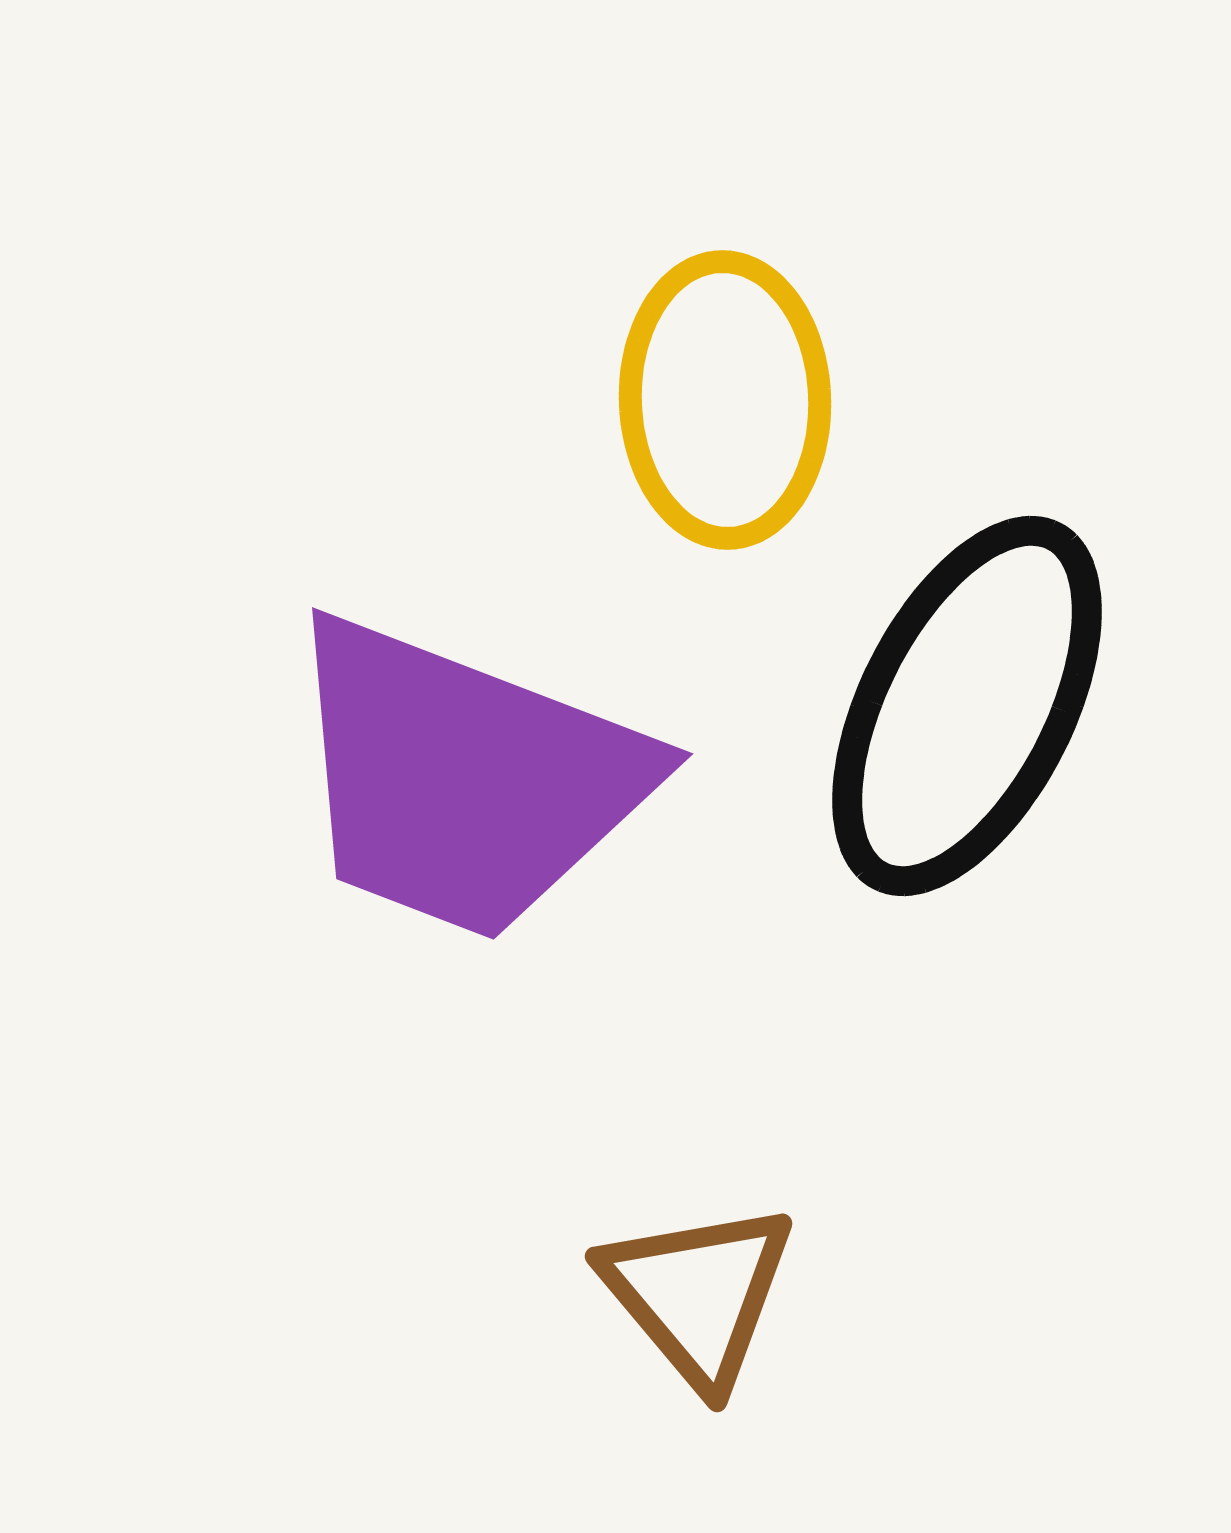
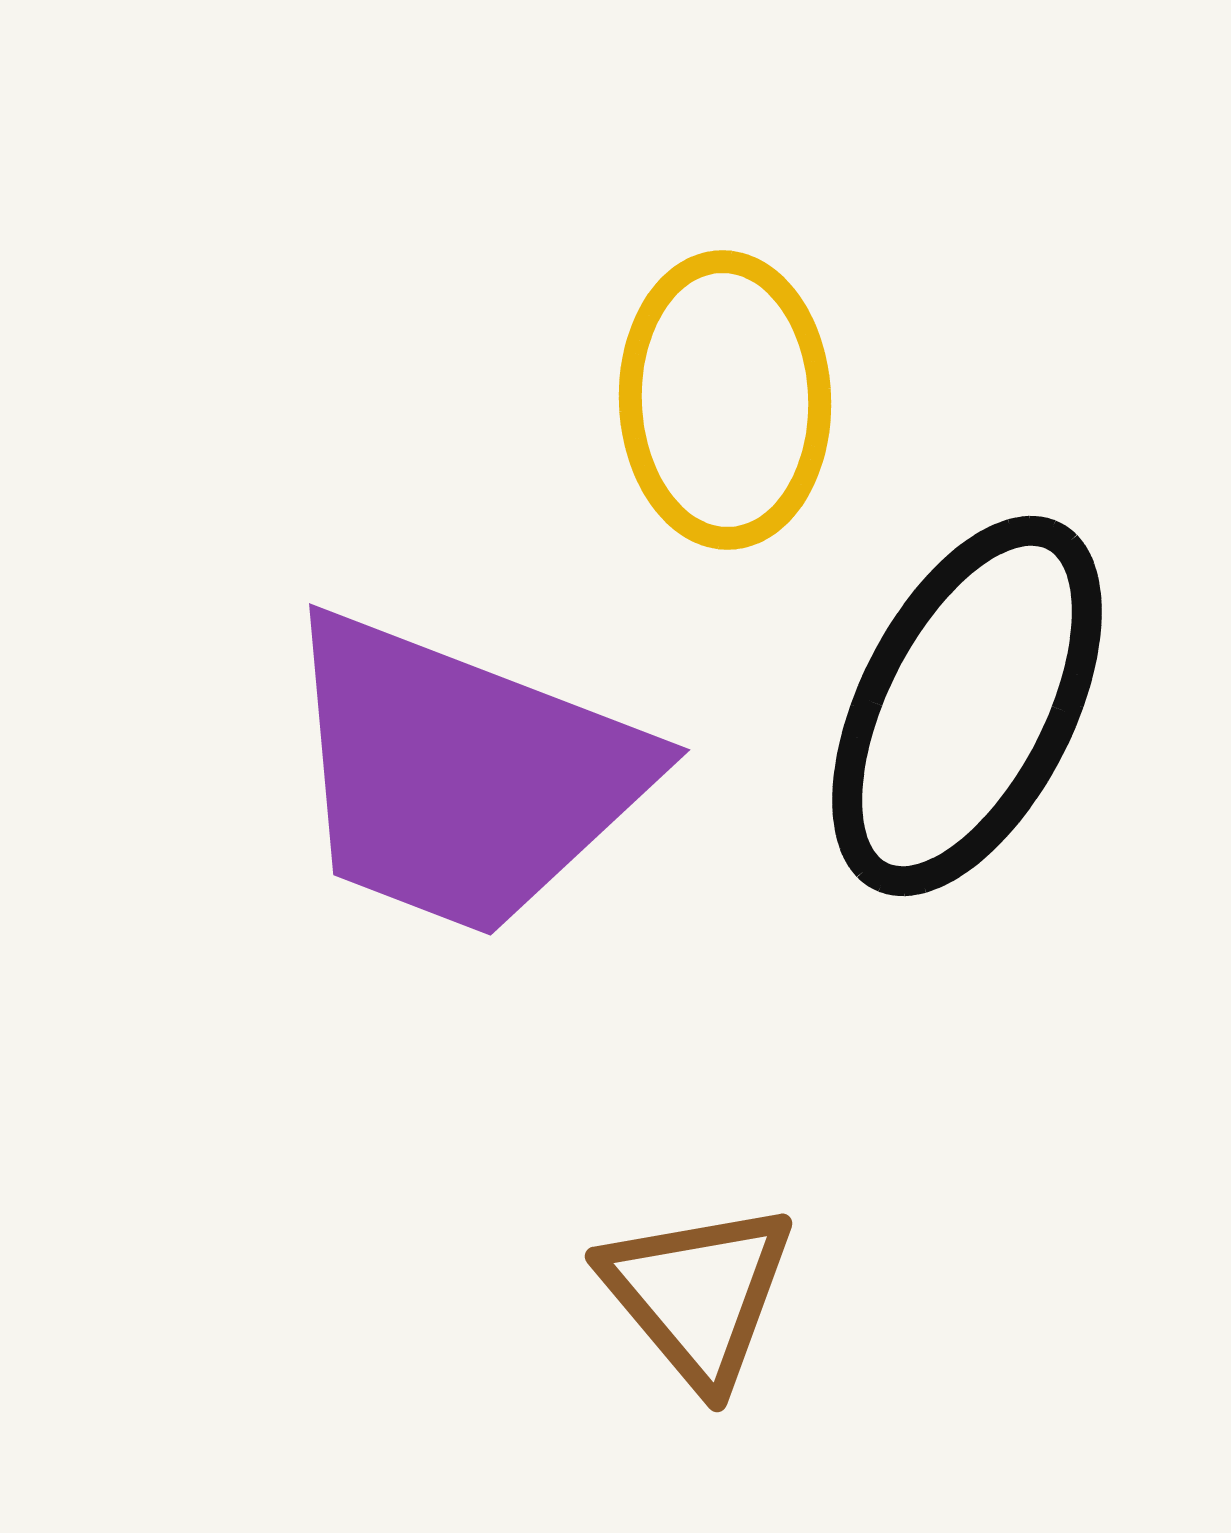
purple trapezoid: moved 3 px left, 4 px up
